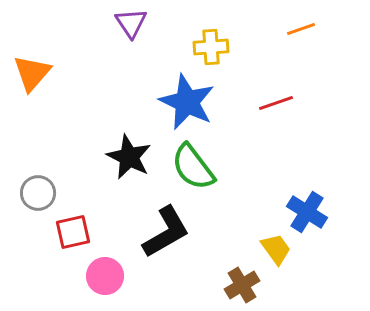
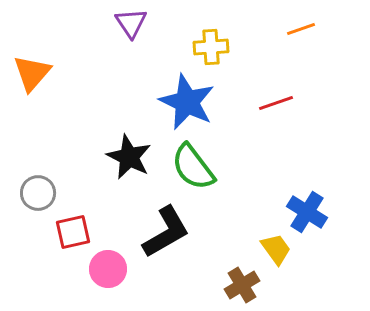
pink circle: moved 3 px right, 7 px up
